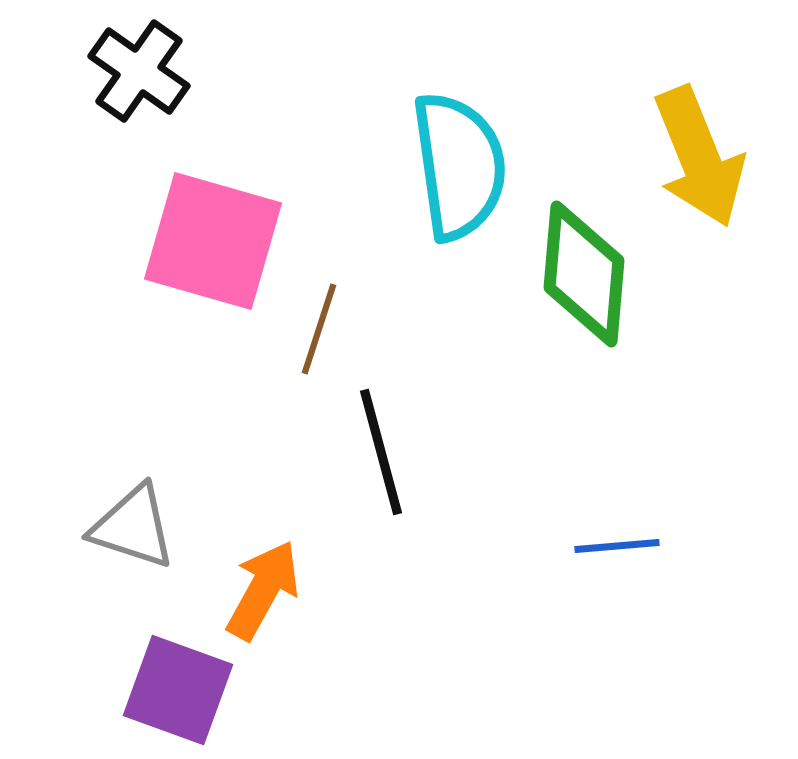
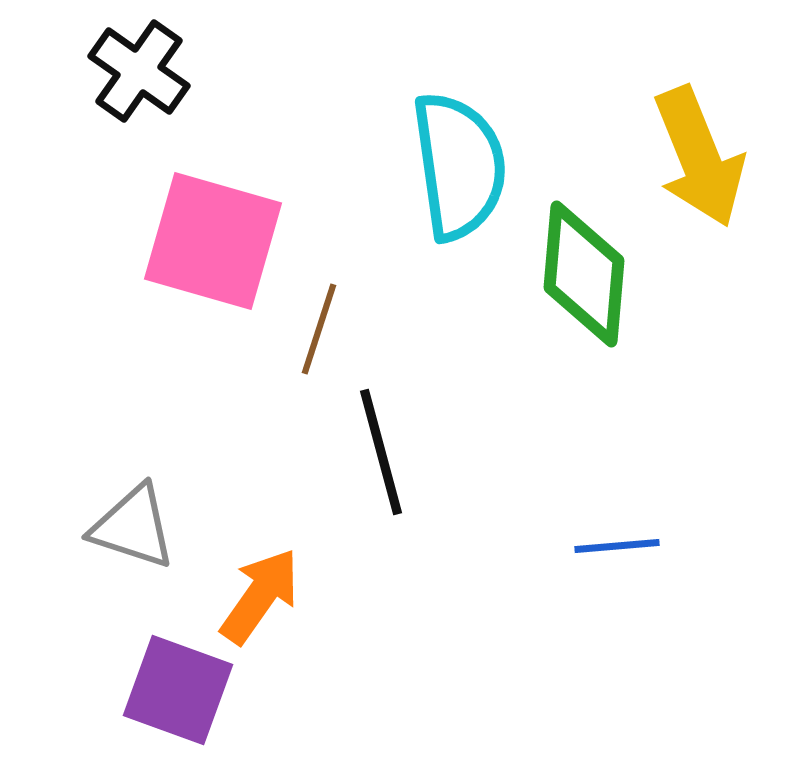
orange arrow: moved 3 px left, 6 px down; rotated 6 degrees clockwise
